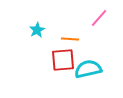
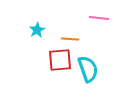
pink line: rotated 54 degrees clockwise
red square: moved 3 px left
cyan semicircle: rotated 84 degrees clockwise
